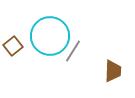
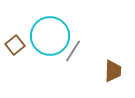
brown square: moved 2 px right, 1 px up
